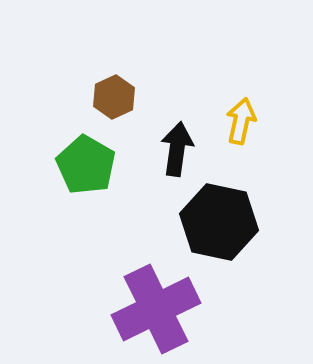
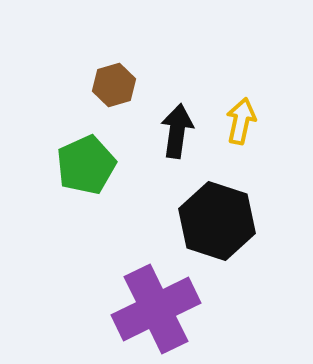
brown hexagon: moved 12 px up; rotated 9 degrees clockwise
black arrow: moved 18 px up
green pentagon: rotated 18 degrees clockwise
black hexagon: moved 2 px left, 1 px up; rotated 6 degrees clockwise
